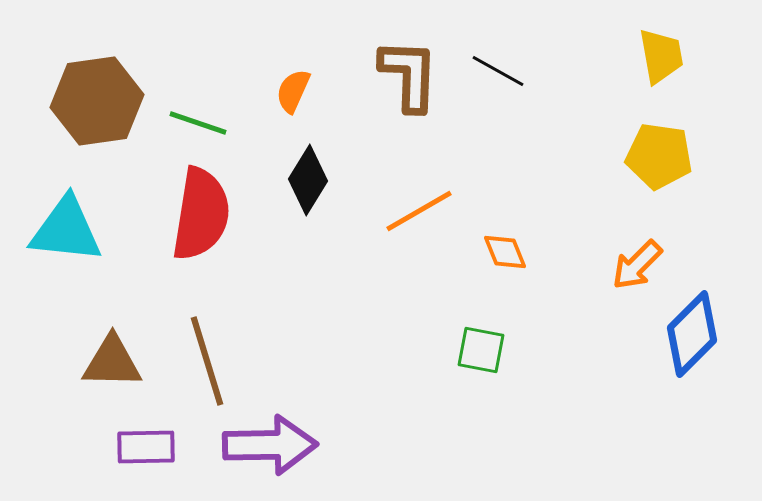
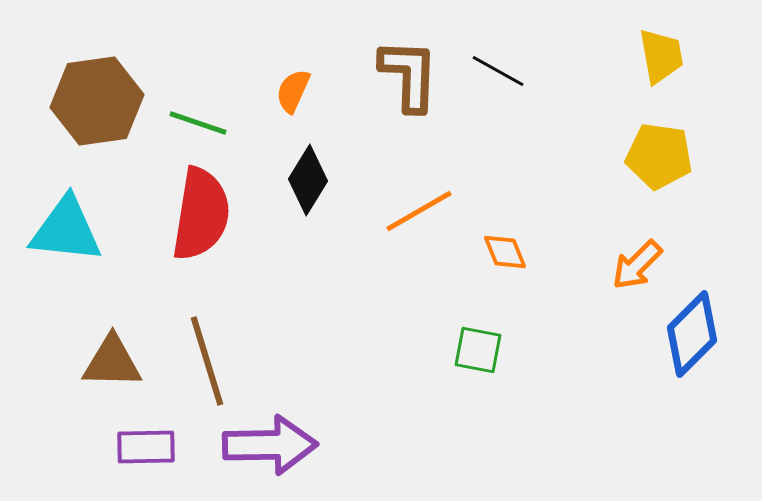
green square: moved 3 px left
